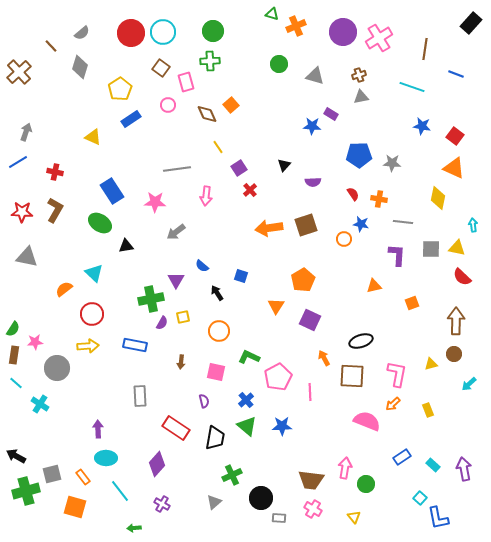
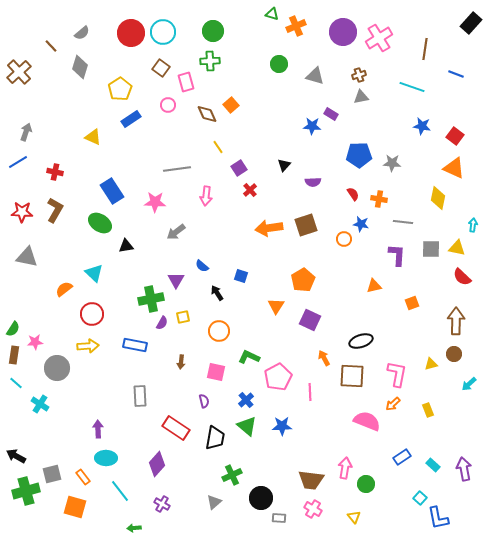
cyan arrow at (473, 225): rotated 16 degrees clockwise
